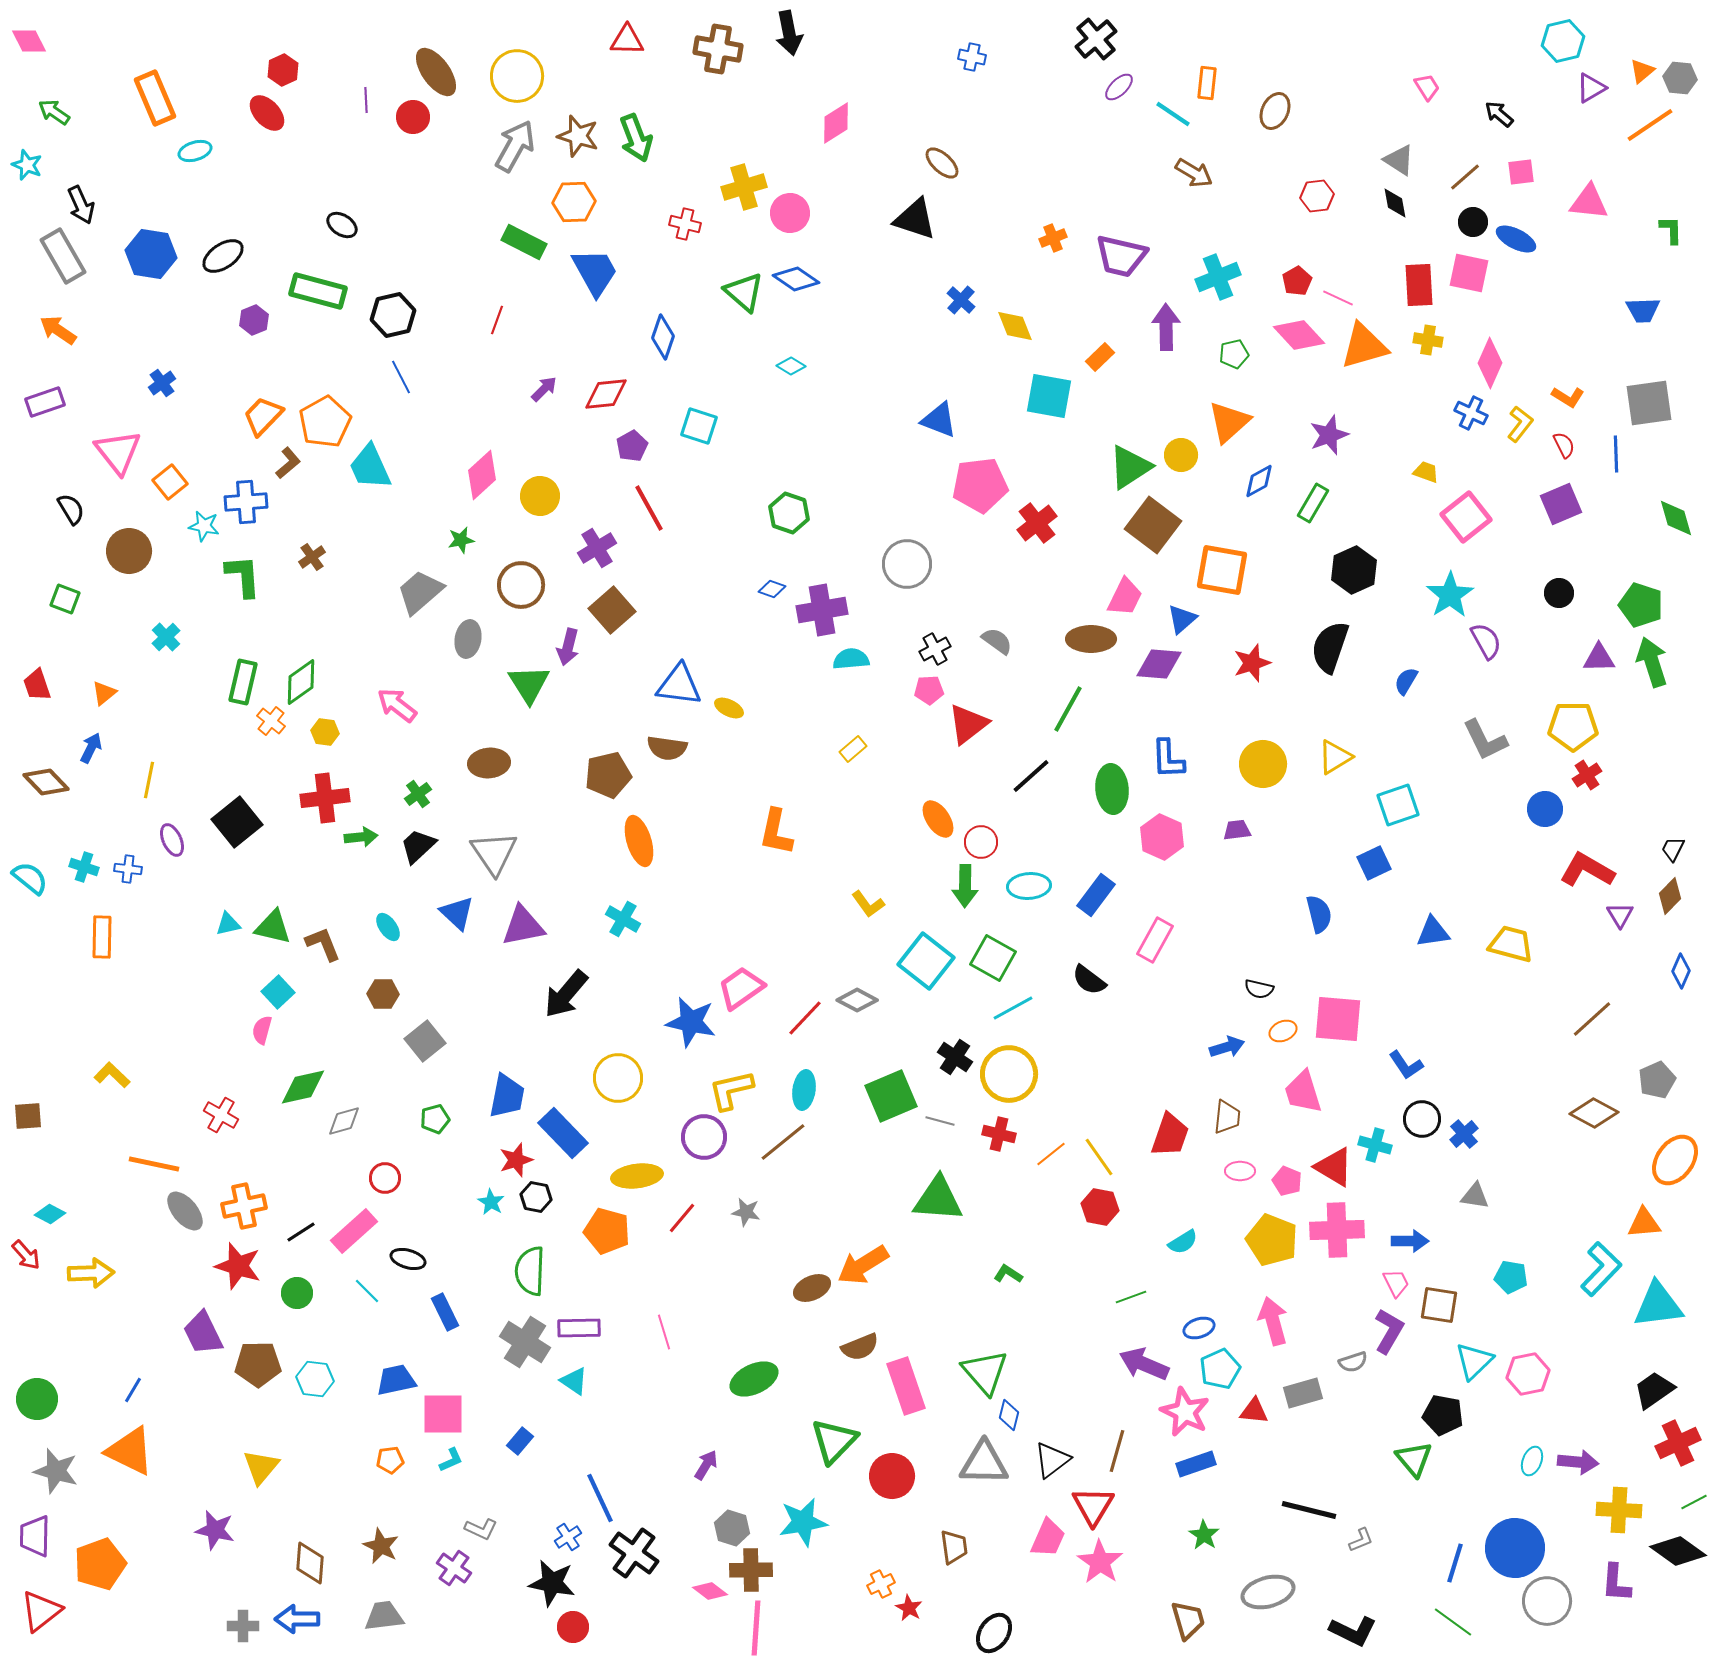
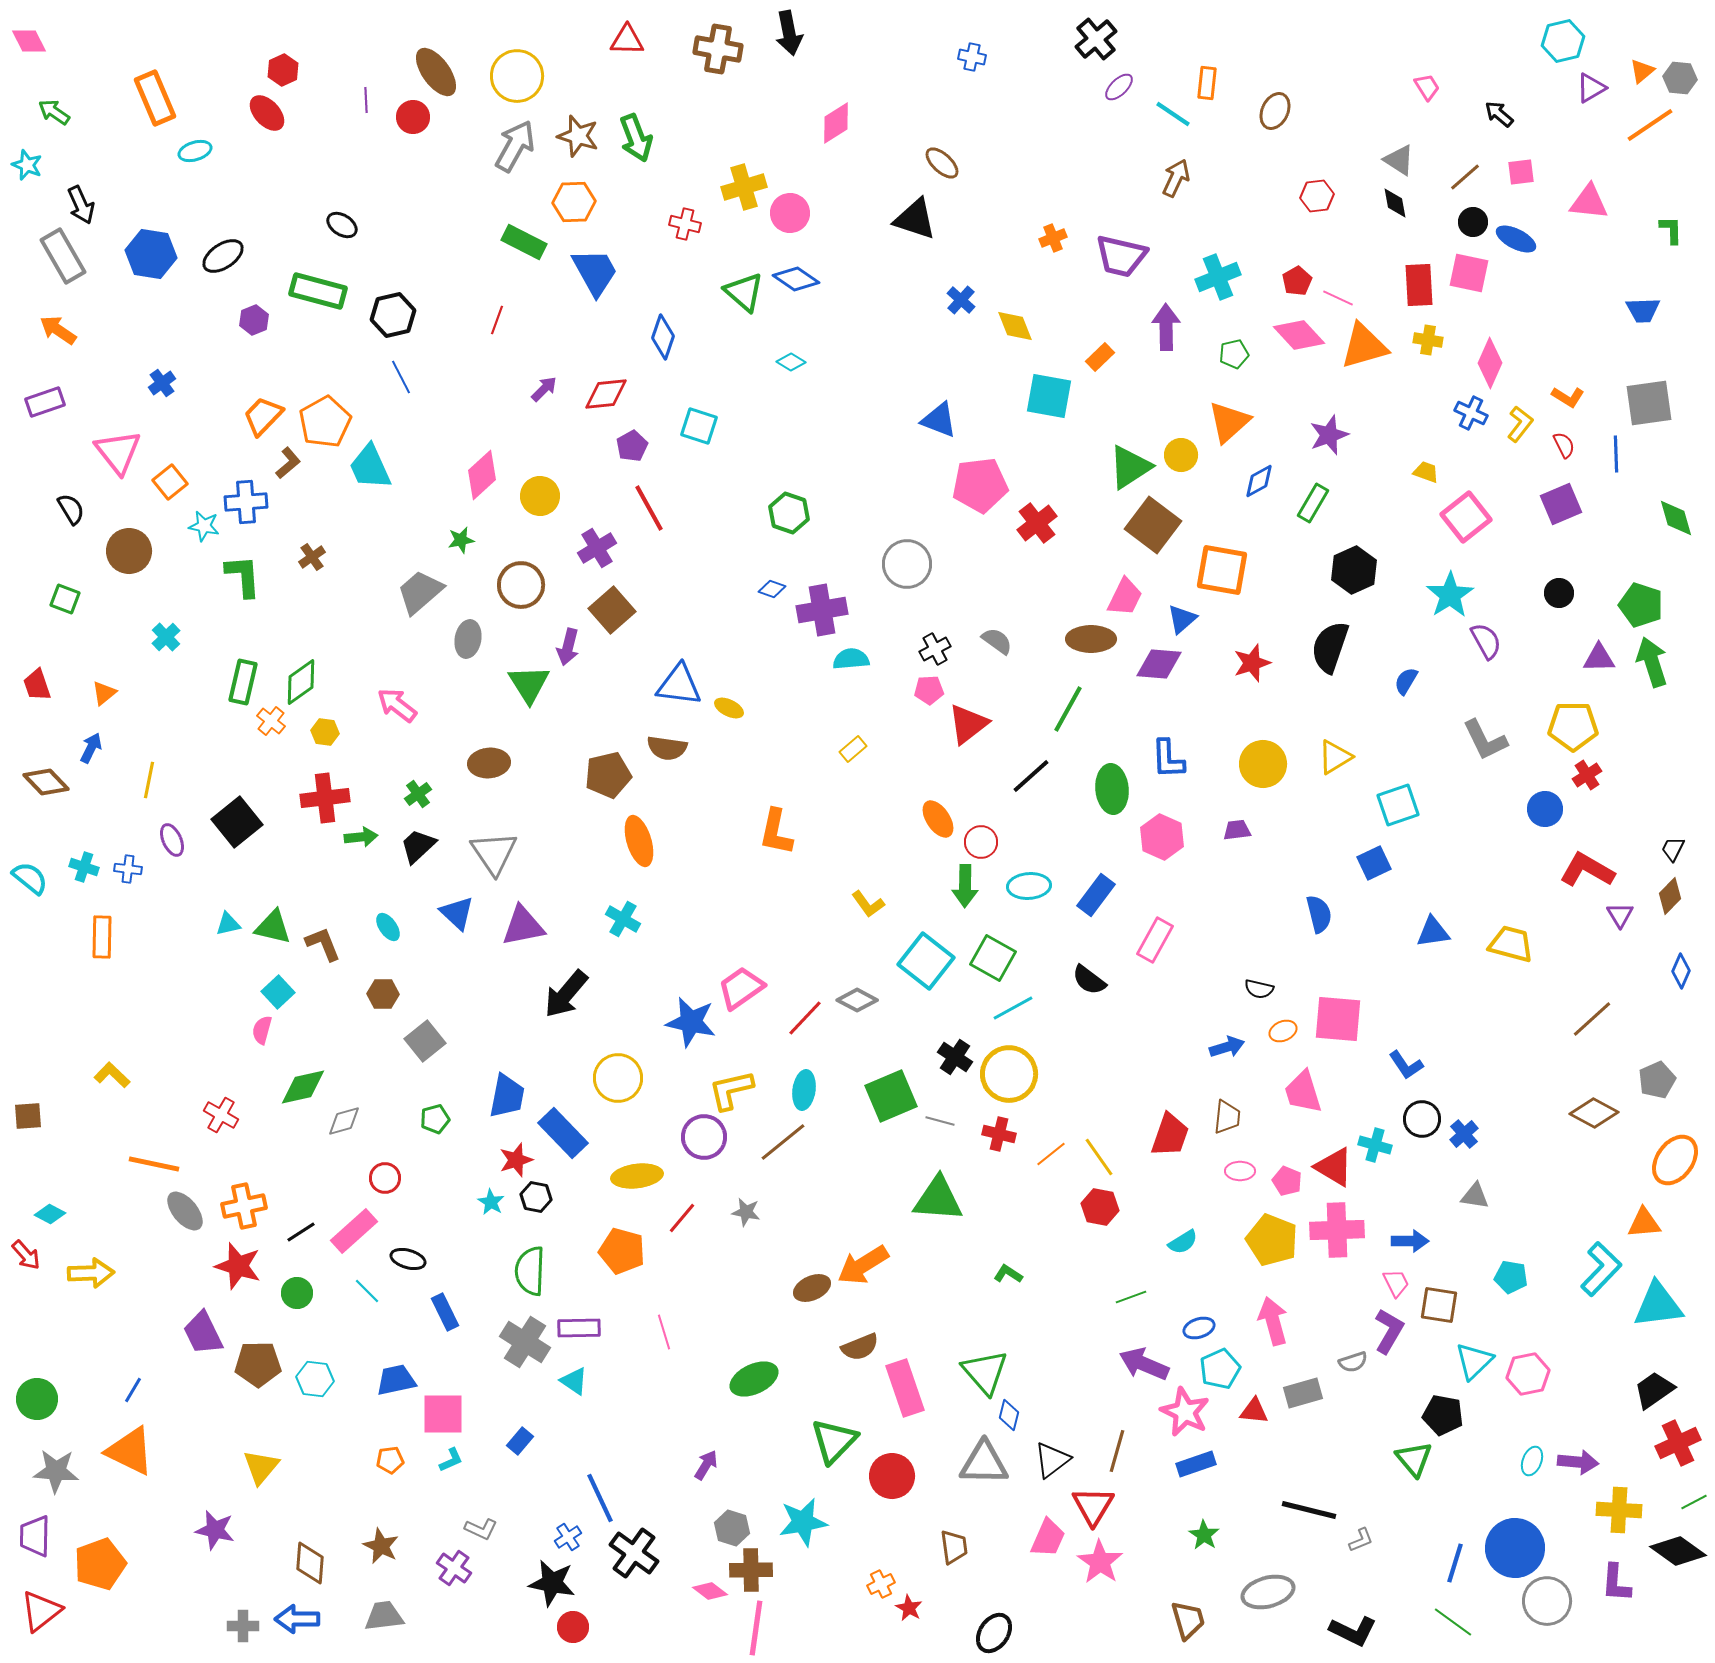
brown arrow at (1194, 173): moved 18 px left, 5 px down; rotated 96 degrees counterclockwise
cyan diamond at (791, 366): moved 4 px up
orange pentagon at (607, 1231): moved 15 px right, 20 px down
pink rectangle at (906, 1386): moved 1 px left, 2 px down
gray star at (56, 1471): rotated 12 degrees counterclockwise
pink line at (756, 1628): rotated 4 degrees clockwise
